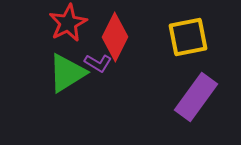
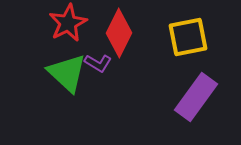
red diamond: moved 4 px right, 4 px up
green triangle: rotated 45 degrees counterclockwise
